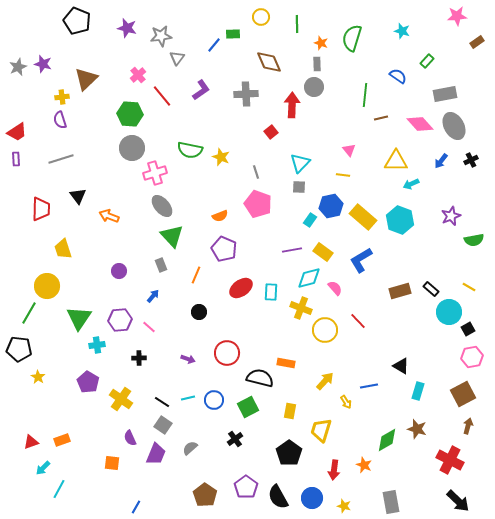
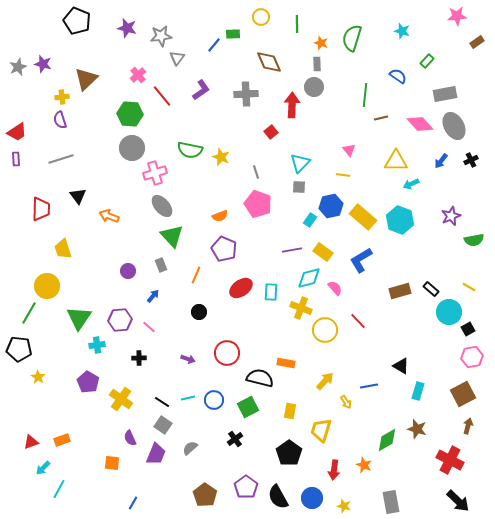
purple circle at (119, 271): moved 9 px right
blue line at (136, 507): moved 3 px left, 4 px up
